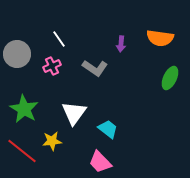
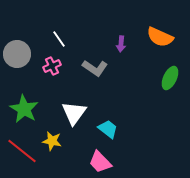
orange semicircle: moved 1 px up; rotated 16 degrees clockwise
yellow star: rotated 18 degrees clockwise
